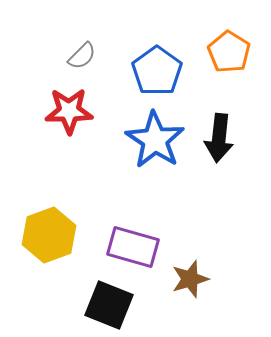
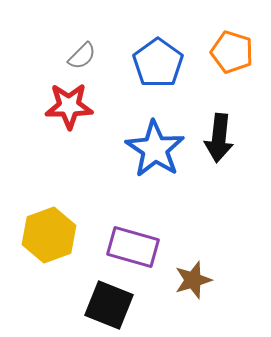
orange pentagon: moved 3 px right; rotated 15 degrees counterclockwise
blue pentagon: moved 1 px right, 8 px up
red star: moved 5 px up
blue star: moved 9 px down
brown star: moved 3 px right, 1 px down
